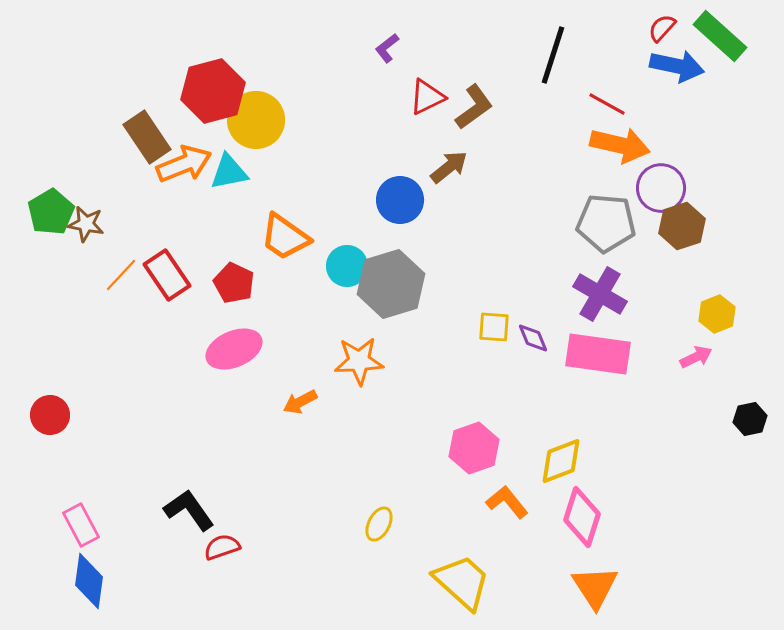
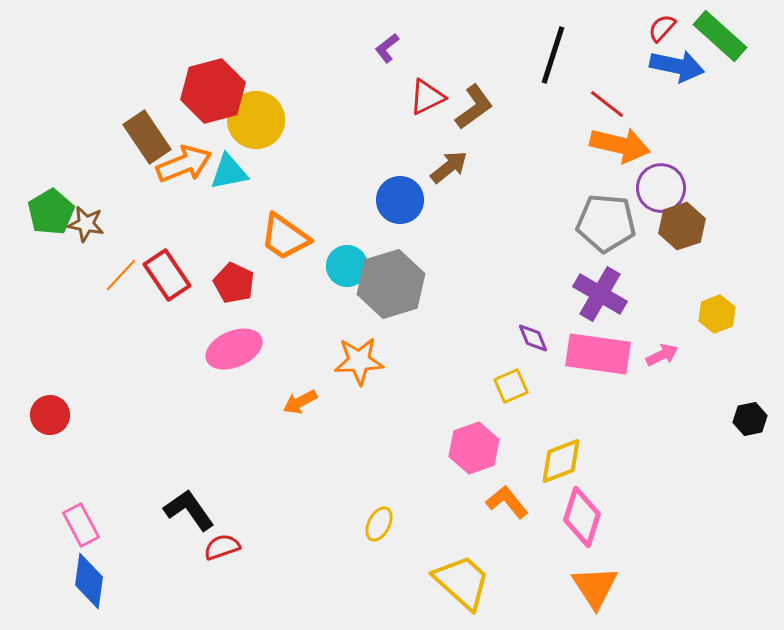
red line at (607, 104): rotated 9 degrees clockwise
yellow square at (494, 327): moved 17 px right, 59 px down; rotated 28 degrees counterclockwise
pink arrow at (696, 357): moved 34 px left, 2 px up
